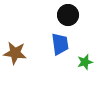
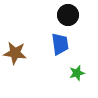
green star: moved 8 px left, 11 px down
